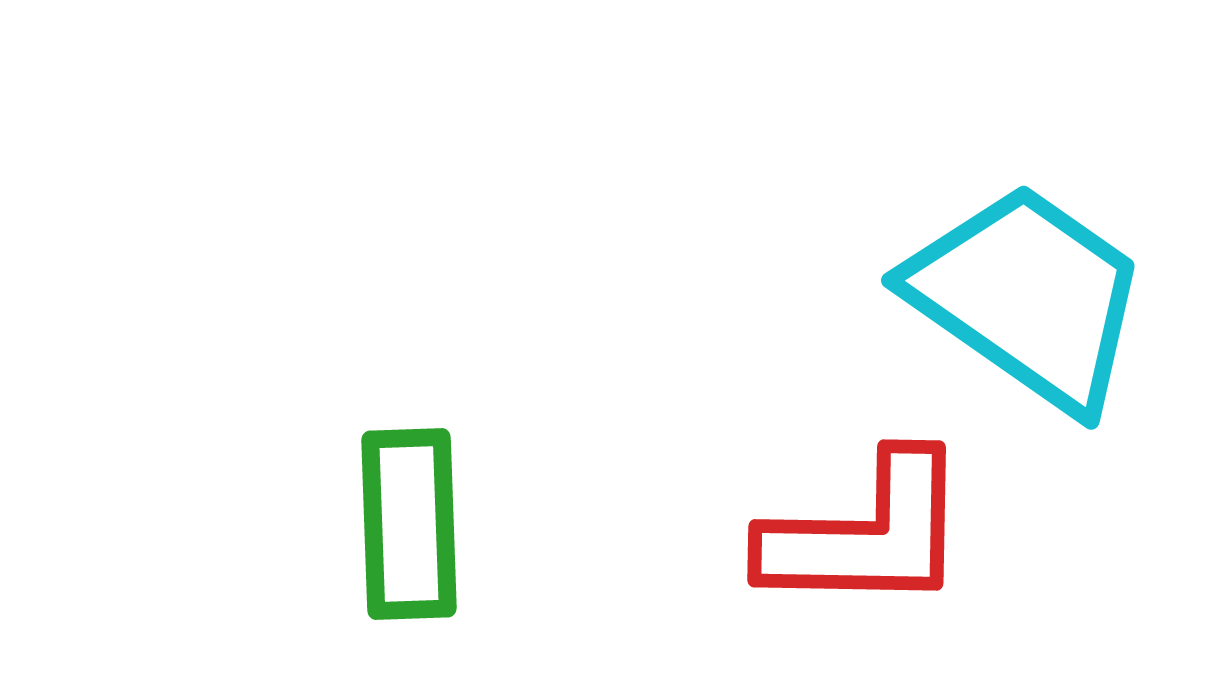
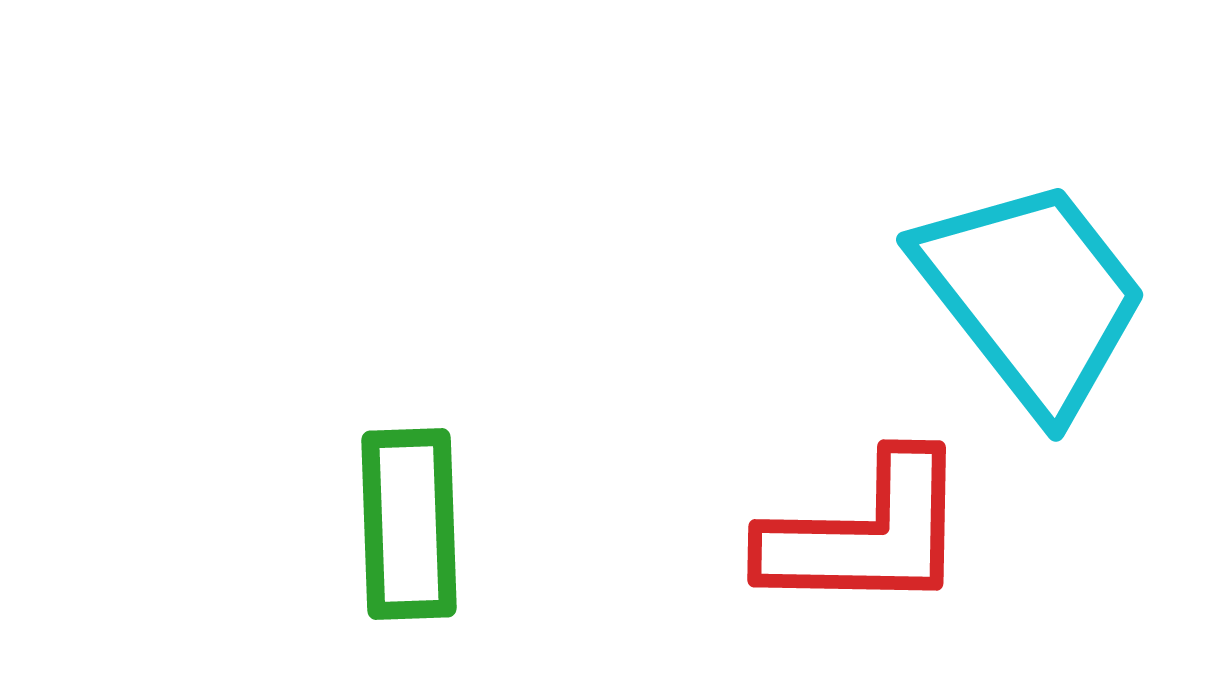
cyan trapezoid: moved 4 px right, 1 px up; rotated 17 degrees clockwise
